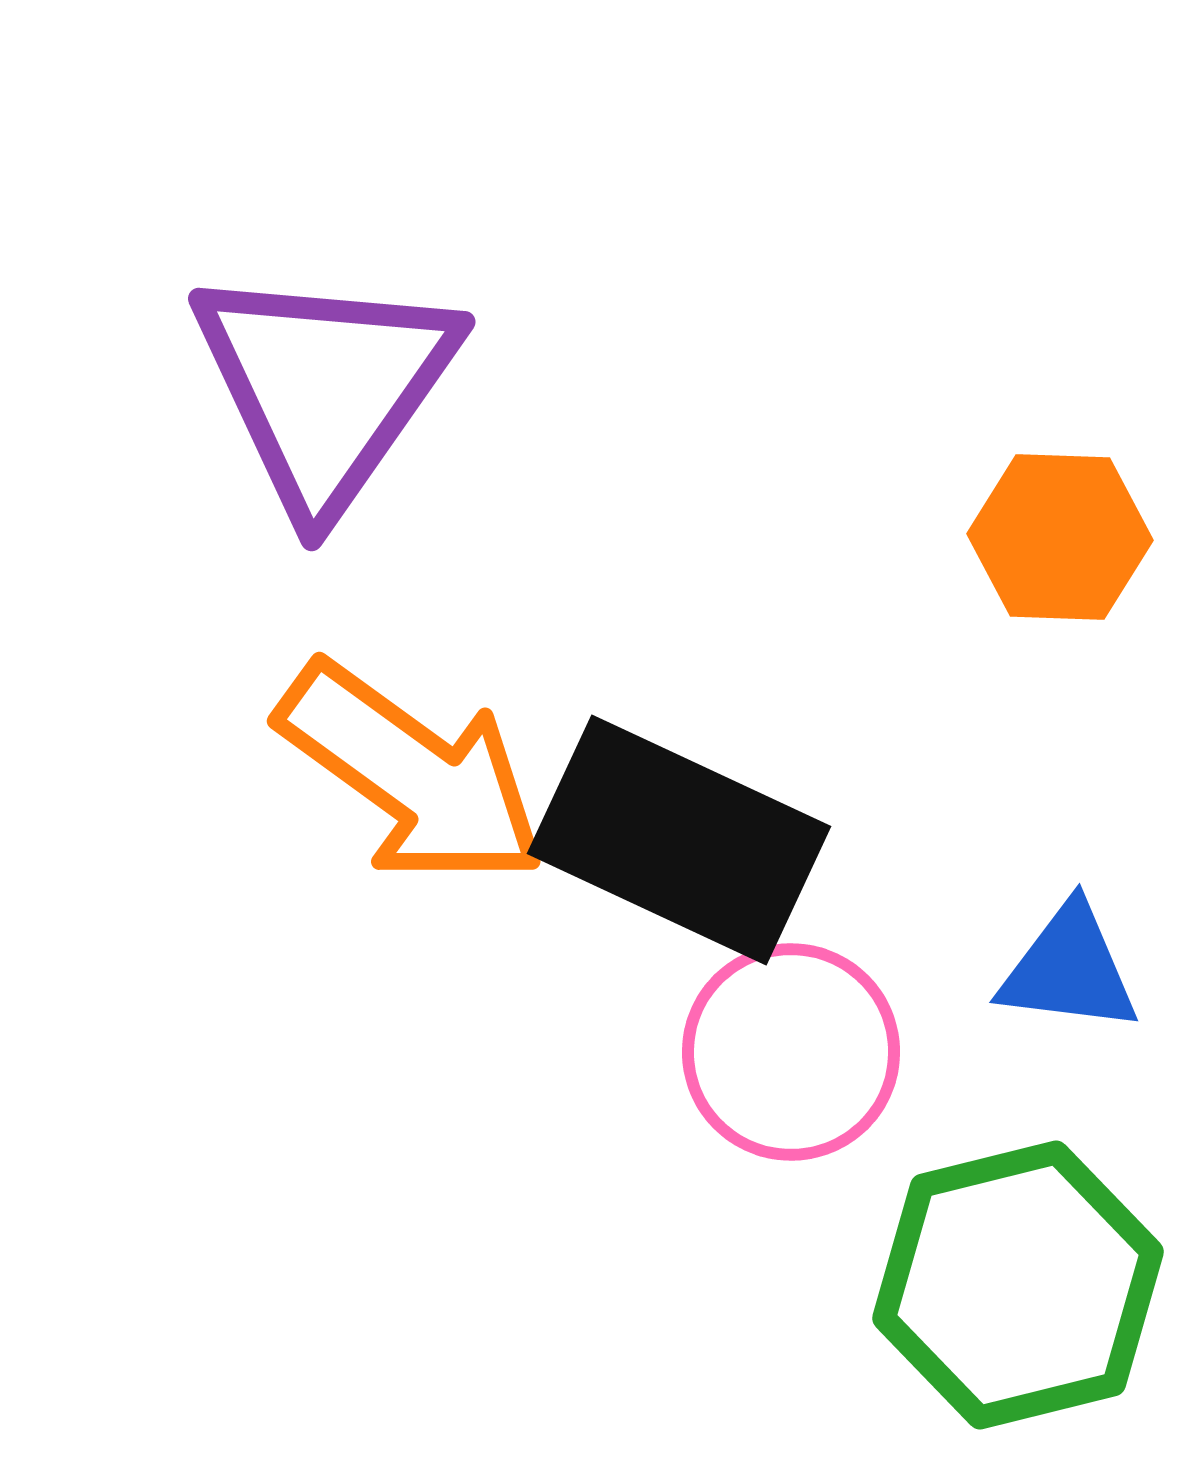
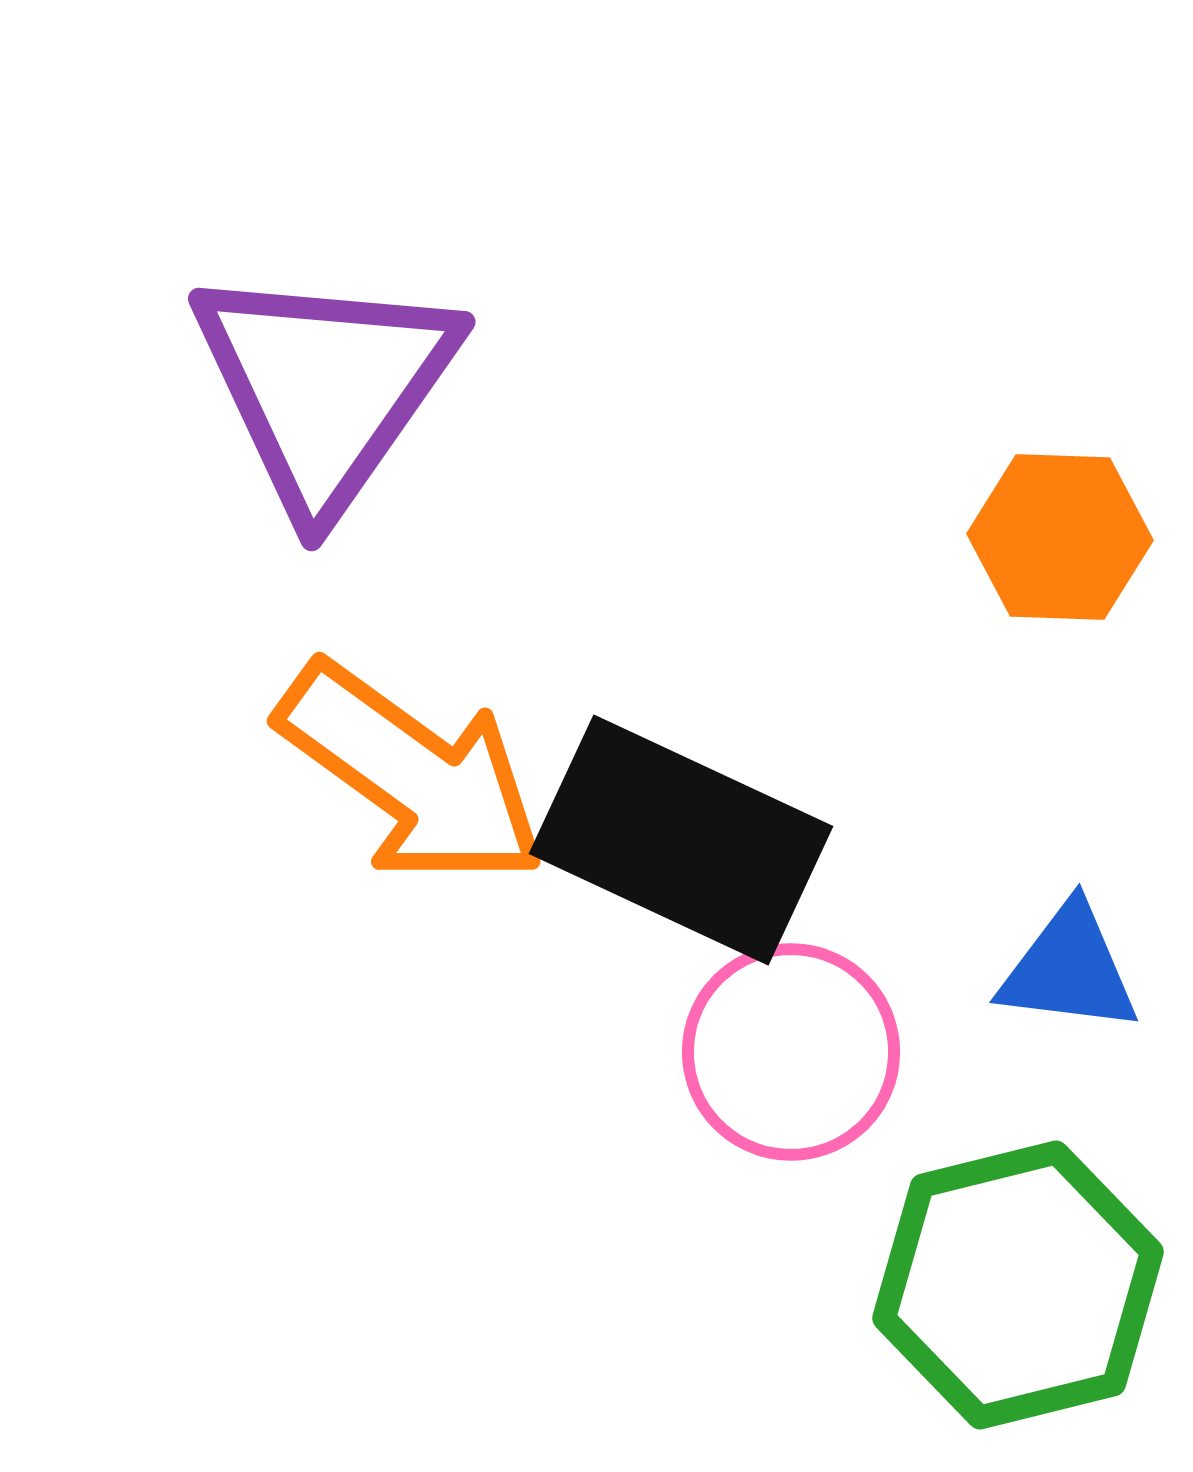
black rectangle: moved 2 px right
